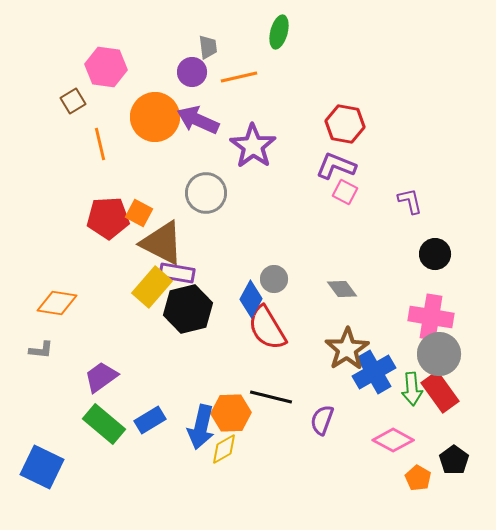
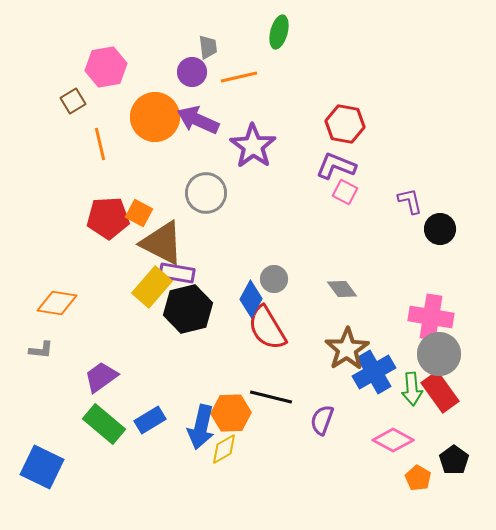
pink hexagon at (106, 67): rotated 18 degrees counterclockwise
black circle at (435, 254): moved 5 px right, 25 px up
